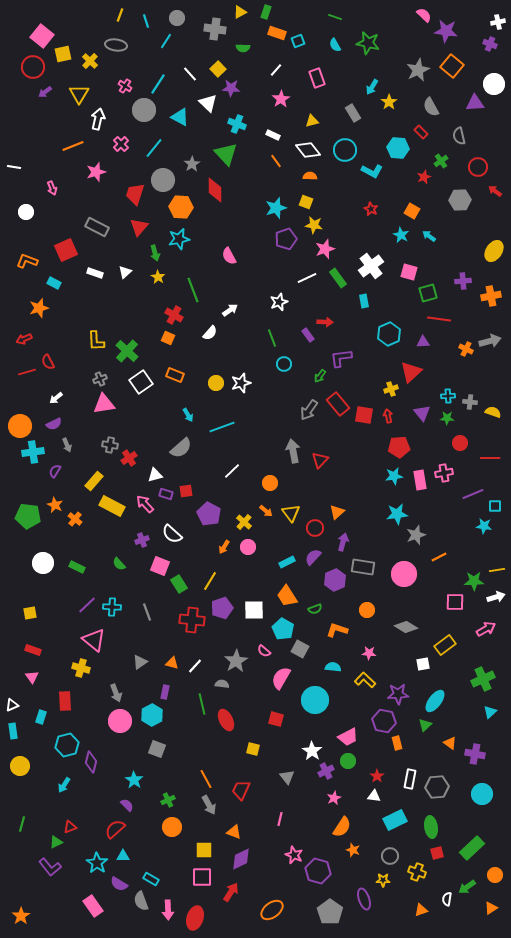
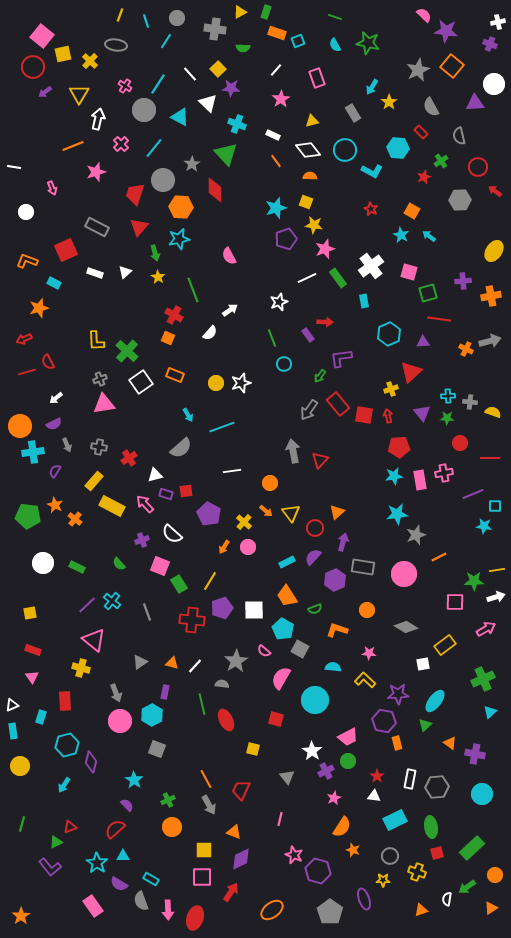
gray cross at (110, 445): moved 11 px left, 2 px down
white line at (232, 471): rotated 36 degrees clockwise
cyan cross at (112, 607): moved 6 px up; rotated 36 degrees clockwise
